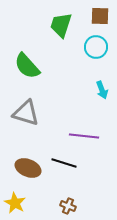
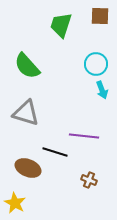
cyan circle: moved 17 px down
black line: moved 9 px left, 11 px up
brown cross: moved 21 px right, 26 px up
